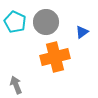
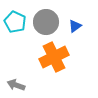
blue triangle: moved 7 px left, 6 px up
orange cross: moved 1 px left; rotated 12 degrees counterclockwise
gray arrow: rotated 48 degrees counterclockwise
